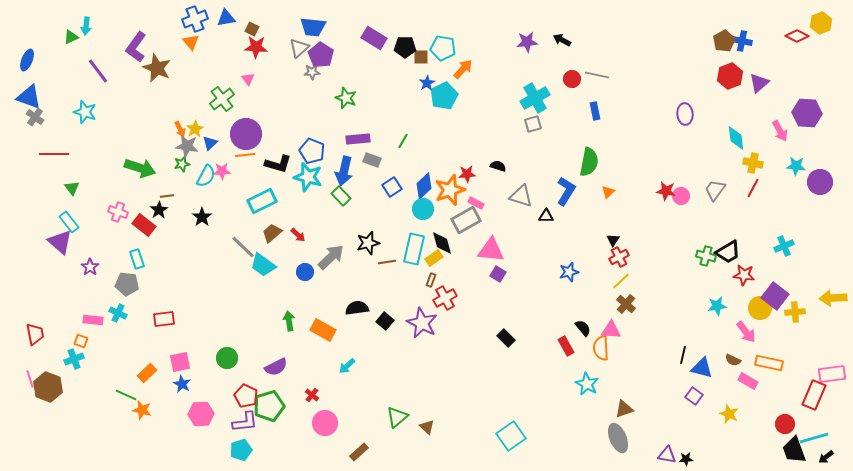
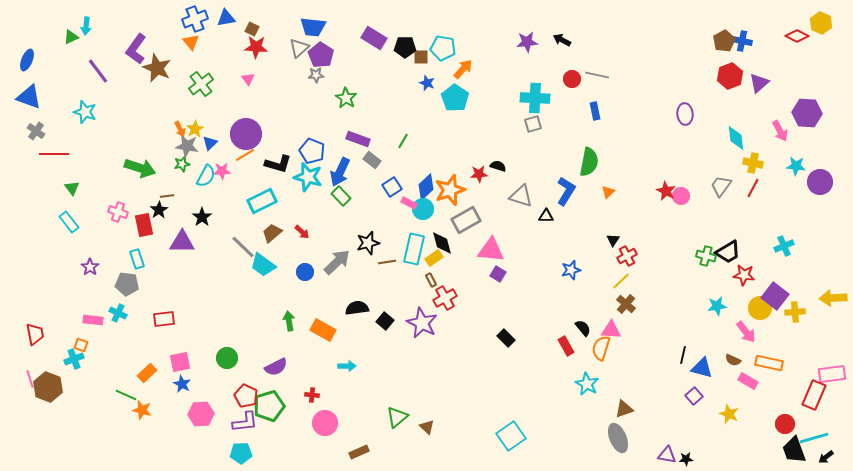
yellow hexagon at (821, 23): rotated 15 degrees counterclockwise
purple L-shape at (136, 47): moved 2 px down
gray star at (312, 72): moved 4 px right, 3 px down
blue star at (427, 83): rotated 21 degrees counterclockwise
cyan pentagon at (444, 96): moved 11 px right, 2 px down; rotated 12 degrees counterclockwise
green star at (346, 98): rotated 10 degrees clockwise
cyan cross at (535, 98): rotated 32 degrees clockwise
green cross at (222, 99): moved 21 px left, 15 px up
gray cross at (35, 117): moved 1 px right, 14 px down
purple rectangle at (358, 139): rotated 25 degrees clockwise
orange line at (245, 155): rotated 24 degrees counterclockwise
gray rectangle at (372, 160): rotated 18 degrees clockwise
blue arrow at (344, 171): moved 4 px left, 1 px down; rotated 12 degrees clockwise
red star at (467, 174): moved 12 px right
blue diamond at (424, 186): moved 2 px right, 1 px down
gray trapezoid at (715, 190): moved 6 px right, 4 px up
red star at (666, 191): rotated 18 degrees clockwise
pink rectangle at (476, 203): moved 67 px left
red rectangle at (144, 225): rotated 40 degrees clockwise
red arrow at (298, 235): moved 4 px right, 3 px up
purple triangle at (60, 242): moved 122 px right; rotated 40 degrees counterclockwise
gray arrow at (331, 257): moved 6 px right, 5 px down
red cross at (619, 257): moved 8 px right, 1 px up
blue star at (569, 272): moved 2 px right, 2 px up
brown rectangle at (431, 280): rotated 48 degrees counterclockwise
orange square at (81, 341): moved 4 px down
orange semicircle at (601, 348): rotated 20 degrees clockwise
cyan arrow at (347, 366): rotated 138 degrees counterclockwise
red cross at (312, 395): rotated 32 degrees counterclockwise
purple square at (694, 396): rotated 12 degrees clockwise
cyan pentagon at (241, 450): moved 3 px down; rotated 15 degrees clockwise
brown rectangle at (359, 452): rotated 18 degrees clockwise
